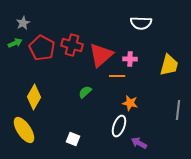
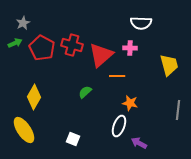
pink cross: moved 11 px up
yellow trapezoid: rotated 30 degrees counterclockwise
